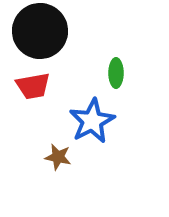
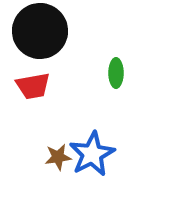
blue star: moved 33 px down
brown star: rotated 20 degrees counterclockwise
